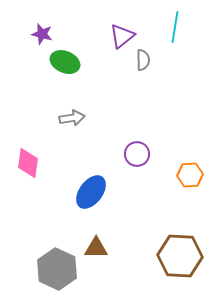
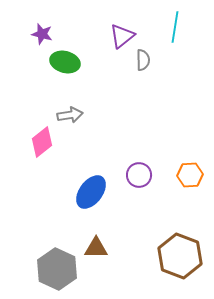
green ellipse: rotated 8 degrees counterclockwise
gray arrow: moved 2 px left, 3 px up
purple circle: moved 2 px right, 21 px down
pink diamond: moved 14 px right, 21 px up; rotated 44 degrees clockwise
brown hexagon: rotated 18 degrees clockwise
